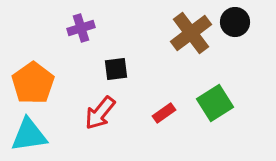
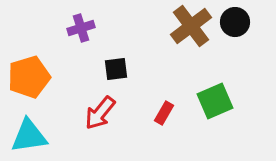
brown cross: moved 7 px up
orange pentagon: moved 4 px left, 6 px up; rotated 18 degrees clockwise
green square: moved 2 px up; rotated 9 degrees clockwise
red rectangle: rotated 25 degrees counterclockwise
cyan triangle: moved 1 px down
